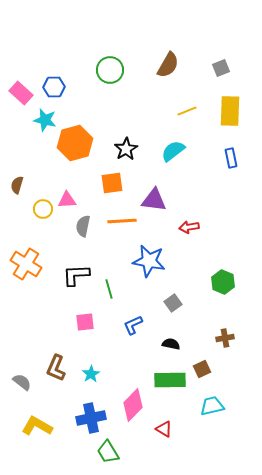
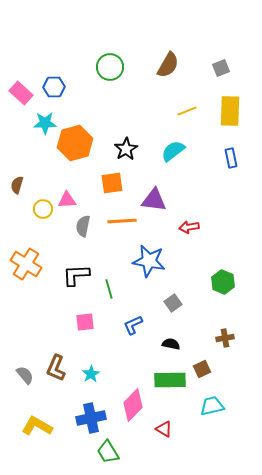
green circle at (110, 70): moved 3 px up
cyan star at (45, 120): moved 3 px down; rotated 15 degrees counterclockwise
gray semicircle at (22, 382): moved 3 px right, 7 px up; rotated 12 degrees clockwise
